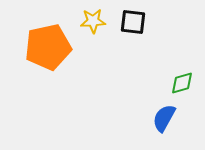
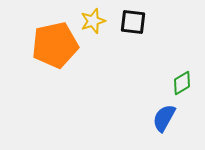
yellow star: rotated 15 degrees counterclockwise
orange pentagon: moved 7 px right, 2 px up
green diamond: rotated 15 degrees counterclockwise
